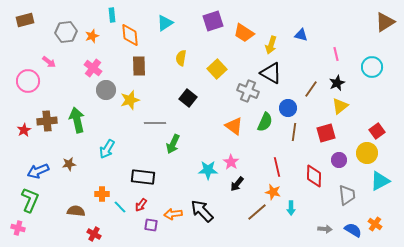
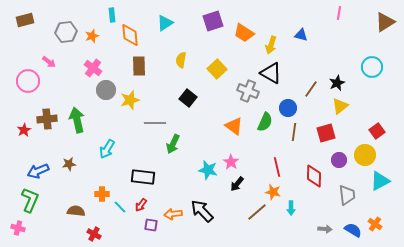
pink line at (336, 54): moved 3 px right, 41 px up; rotated 24 degrees clockwise
yellow semicircle at (181, 58): moved 2 px down
brown cross at (47, 121): moved 2 px up
yellow circle at (367, 153): moved 2 px left, 2 px down
cyan star at (208, 170): rotated 12 degrees clockwise
